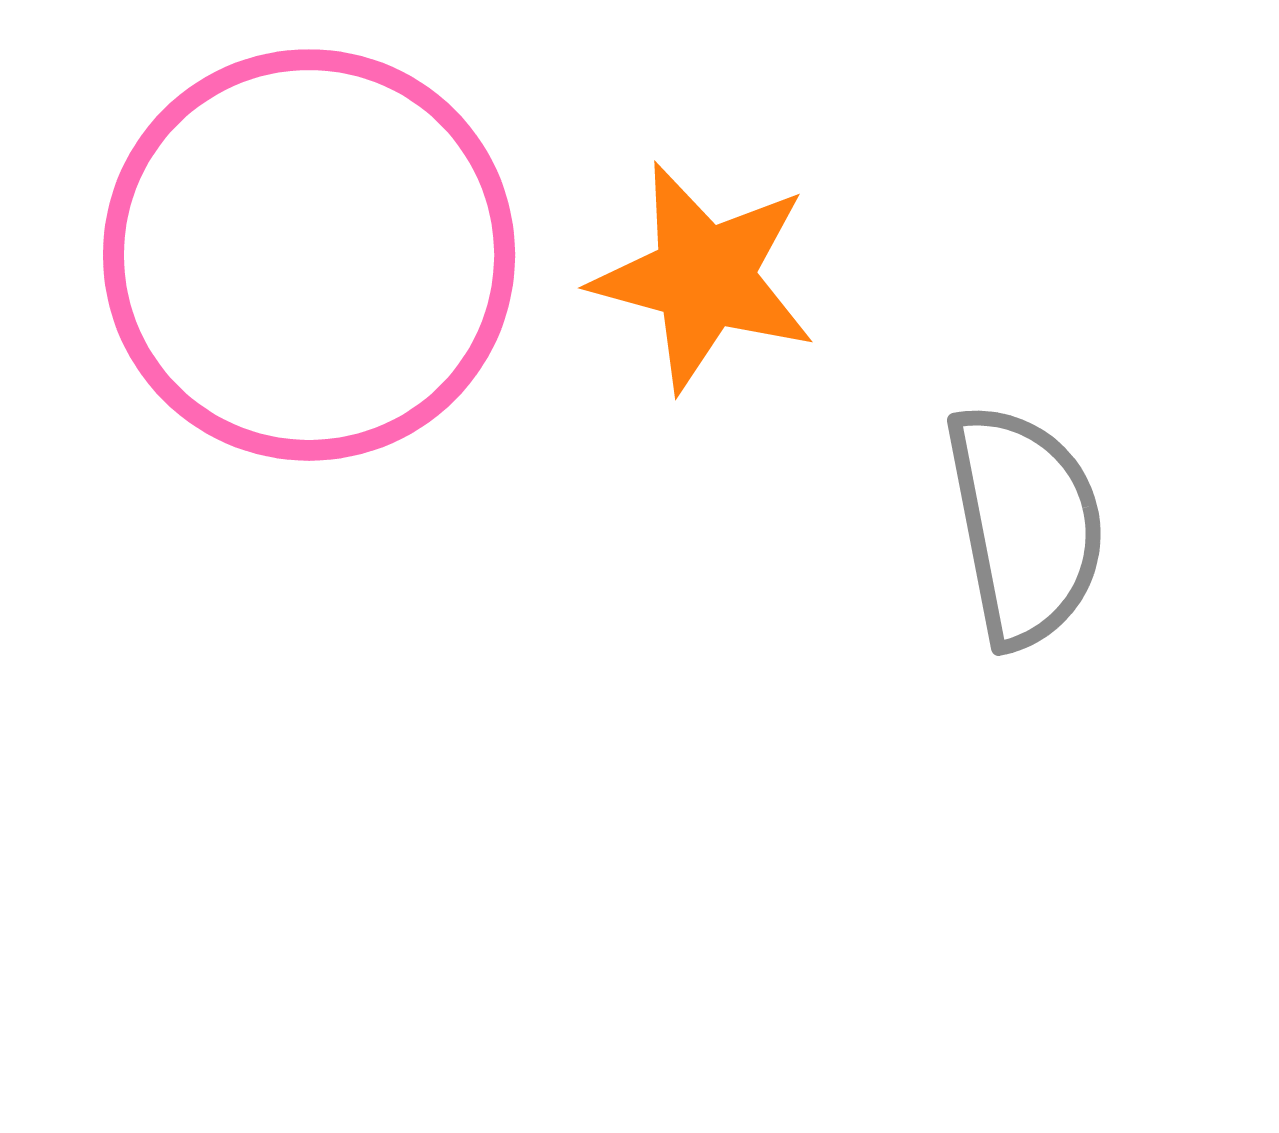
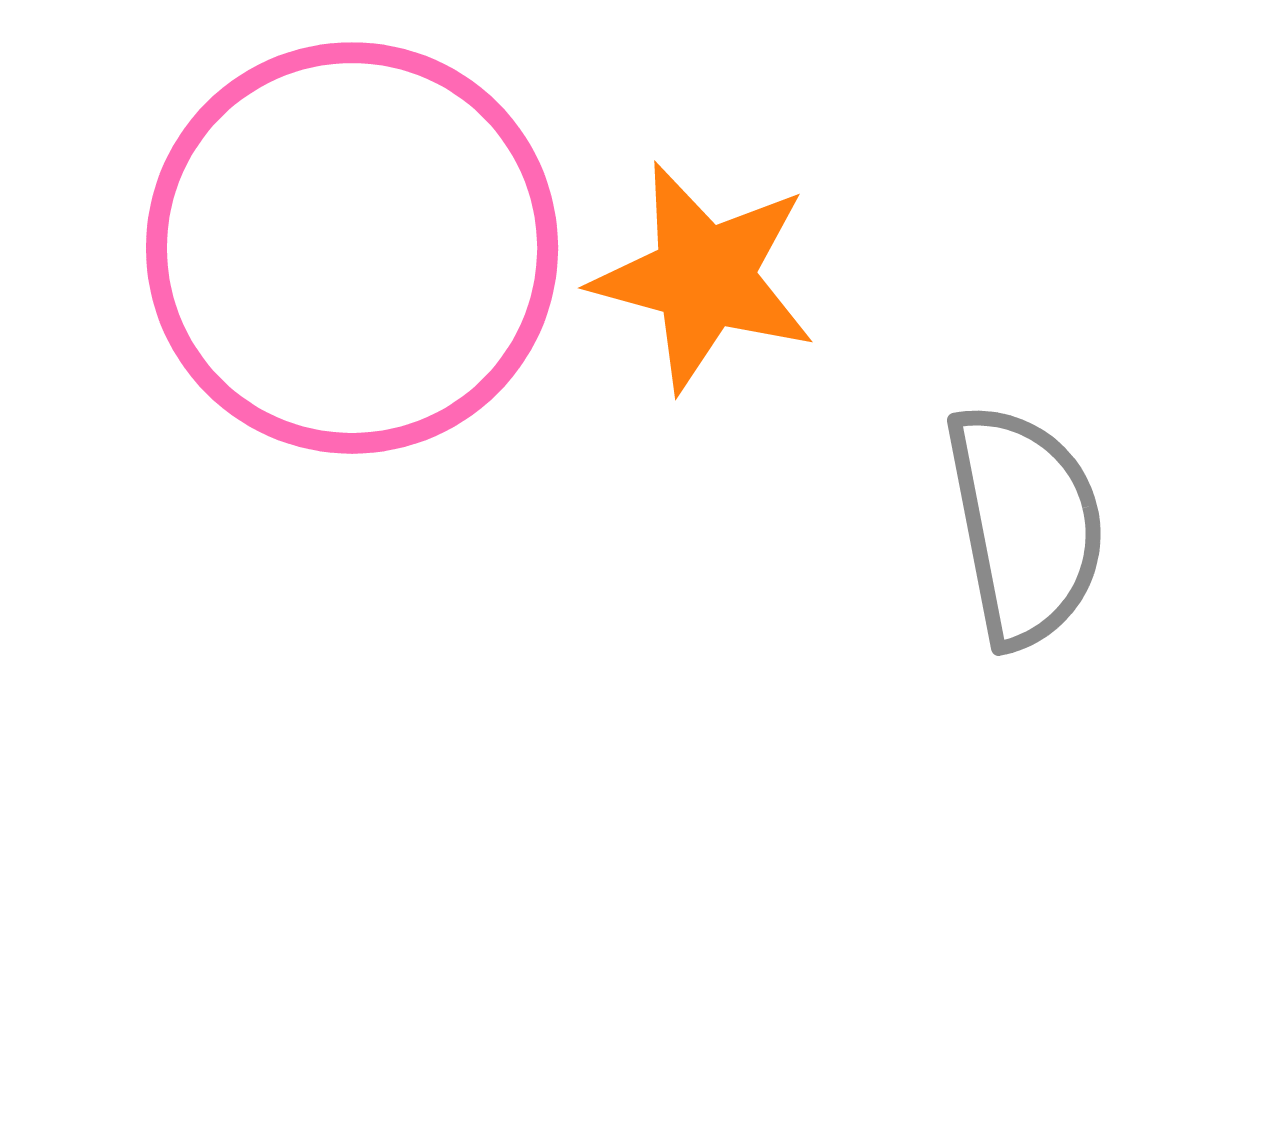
pink circle: moved 43 px right, 7 px up
